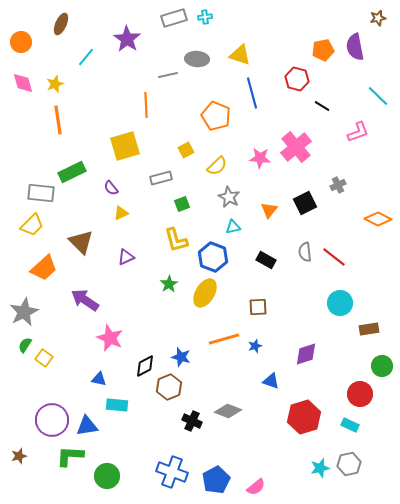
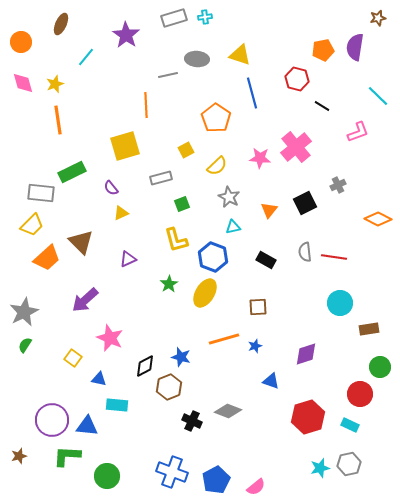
purple star at (127, 39): moved 1 px left, 4 px up
purple semicircle at (355, 47): rotated 20 degrees clockwise
orange pentagon at (216, 116): moved 2 px down; rotated 12 degrees clockwise
purple triangle at (126, 257): moved 2 px right, 2 px down
red line at (334, 257): rotated 30 degrees counterclockwise
orange trapezoid at (44, 268): moved 3 px right, 10 px up
purple arrow at (85, 300): rotated 76 degrees counterclockwise
yellow square at (44, 358): moved 29 px right
green circle at (382, 366): moved 2 px left, 1 px down
red hexagon at (304, 417): moved 4 px right
blue triangle at (87, 426): rotated 15 degrees clockwise
green L-shape at (70, 456): moved 3 px left
